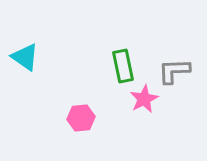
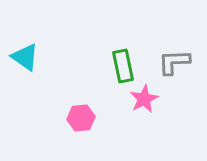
gray L-shape: moved 9 px up
